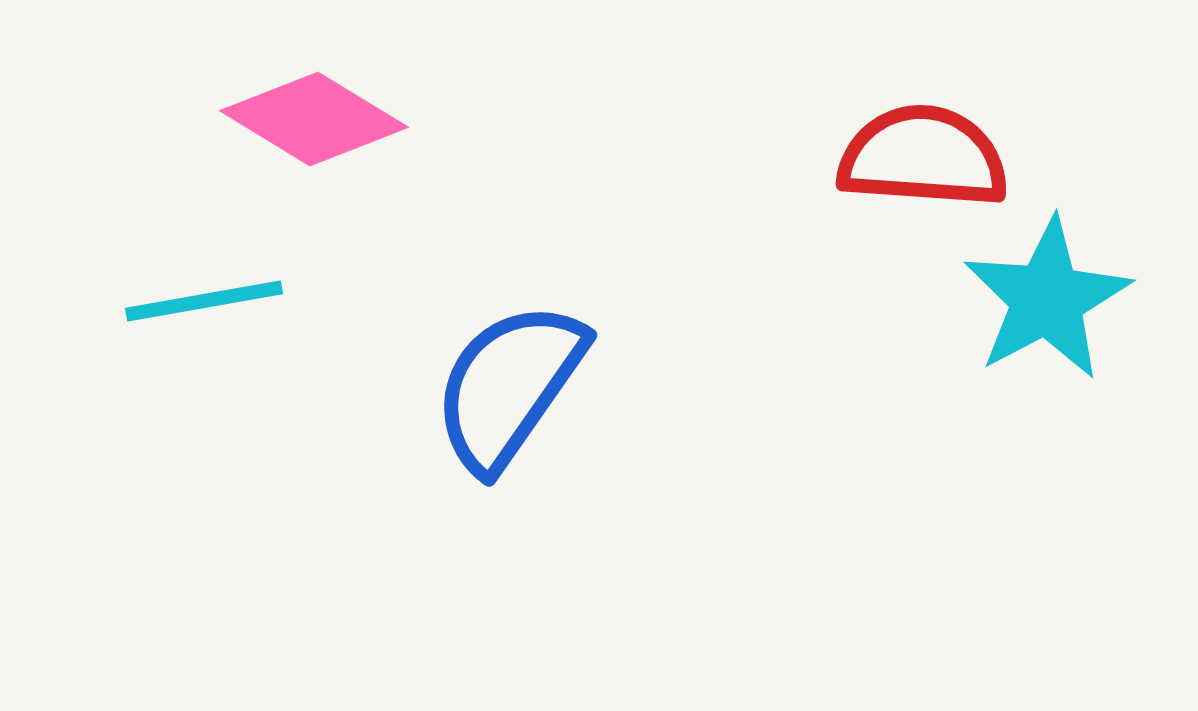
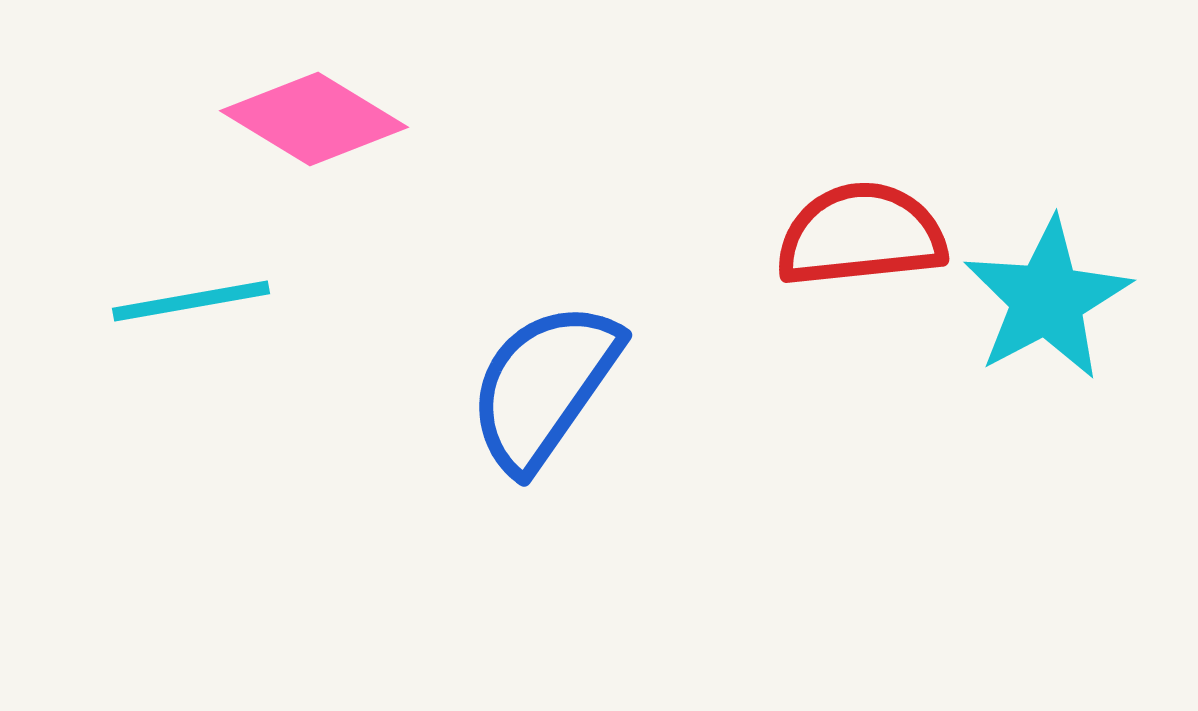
red semicircle: moved 62 px left, 78 px down; rotated 10 degrees counterclockwise
cyan line: moved 13 px left
blue semicircle: moved 35 px right
